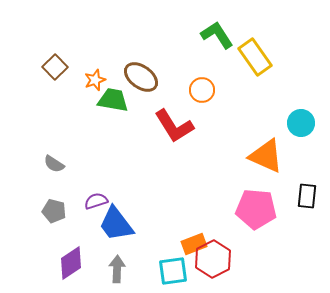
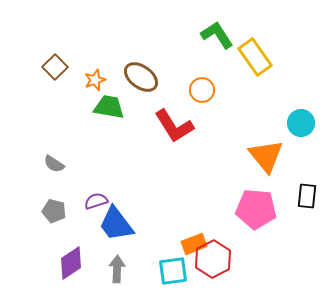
green trapezoid: moved 4 px left, 7 px down
orange triangle: rotated 27 degrees clockwise
